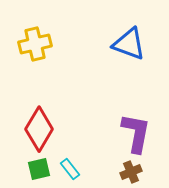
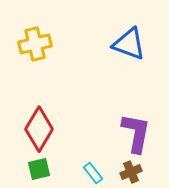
cyan rectangle: moved 23 px right, 4 px down
